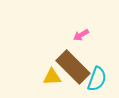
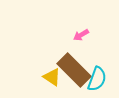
brown rectangle: moved 1 px right, 3 px down
yellow triangle: rotated 36 degrees clockwise
